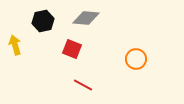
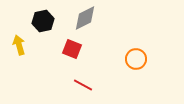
gray diamond: moved 1 px left; rotated 32 degrees counterclockwise
yellow arrow: moved 4 px right
